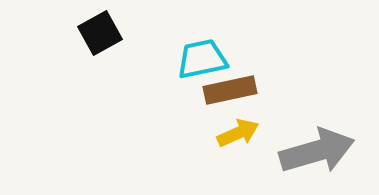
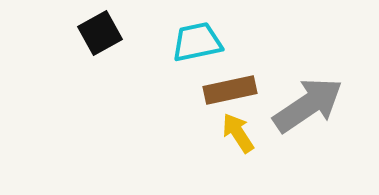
cyan trapezoid: moved 5 px left, 17 px up
yellow arrow: rotated 99 degrees counterclockwise
gray arrow: moved 9 px left, 46 px up; rotated 18 degrees counterclockwise
